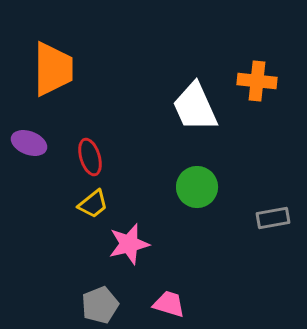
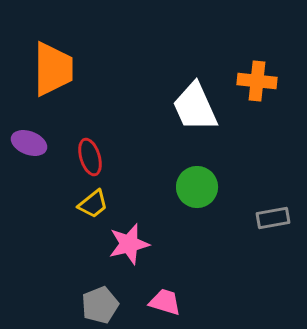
pink trapezoid: moved 4 px left, 2 px up
